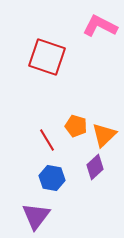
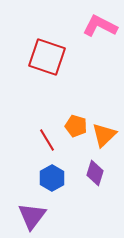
purple diamond: moved 6 px down; rotated 30 degrees counterclockwise
blue hexagon: rotated 20 degrees clockwise
purple triangle: moved 4 px left
